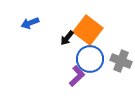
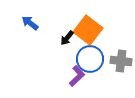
blue arrow: rotated 60 degrees clockwise
gray cross: rotated 15 degrees counterclockwise
